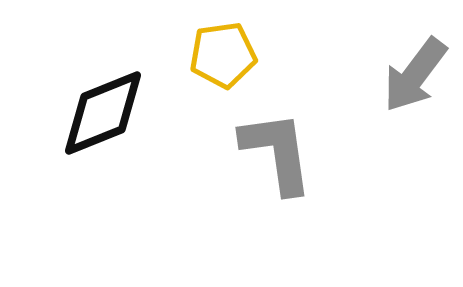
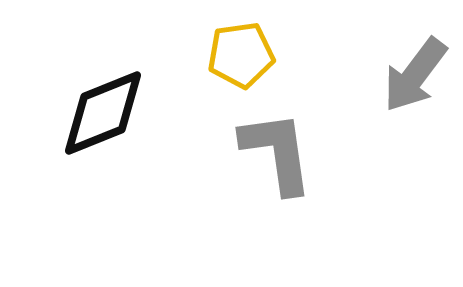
yellow pentagon: moved 18 px right
